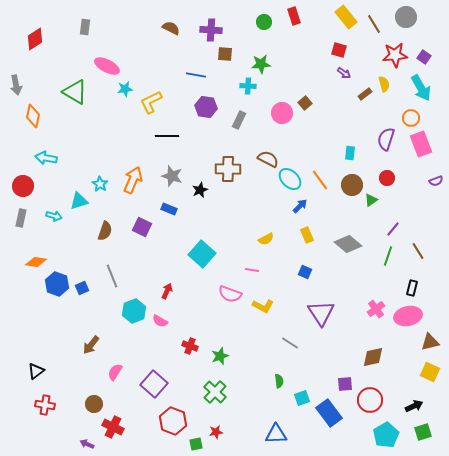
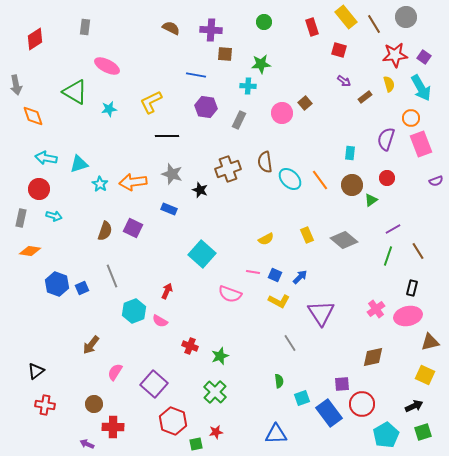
red rectangle at (294, 16): moved 18 px right, 11 px down
purple arrow at (344, 73): moved 8 px down
yellow semicircle at (384, 84): moved 5 px right
cyan star at (125, 89): moved 16 px left, 20 px down
brown rectangle at (365, 94): moved 3 px down
orange diamond at (33, 116): rotated 30 degrees counterclockwise
brown semicircle at (268, 159): moved 3 px left, 3 px down; rotated 125 degrees counterclockwise
brown cross at (228, 169): rotated 20 degrees counterclockwise
gray star at (172, 176): moved 2 px up
orange arrow at (133, 180): moved 2 px down; rotated 120 degrees counterclockwise
red circle at (23, 186): moved 16 px right, 3 px down
black star at (200, 190): rotated 28 degrees counterclockwise
cyan triangle at (79, 201): moved 37 px up
blue arrow at (300, 206): moved 71 px down
purple square at (142, 227): moved 9 px left, 1 px down
purple line at (393, 229): rotated 21 degrees clockwise
gray diamond at (348, 244): moved 4 px left, 4 px up
orange diamond at (36, 262): moved 6 px left, 11 px up
pink line at (252, 270): moved 1 px right, 2 px down
blue square at (305, 272): moved 30 px left, 3 px down
yellow L-shape at (263, 306): moved 16 px right, 5 px up
gray line at (290, 343): rotated 24 degrees clockwise
yellow square at (430, 372): moved 5 px left, 3 px down
purple square at (345, 384): moved 3 px left
red circle at (370, 400): moved 8 px left, 4 px down
red cross at (113, 427): rotated 25 degrees counterclockwise
